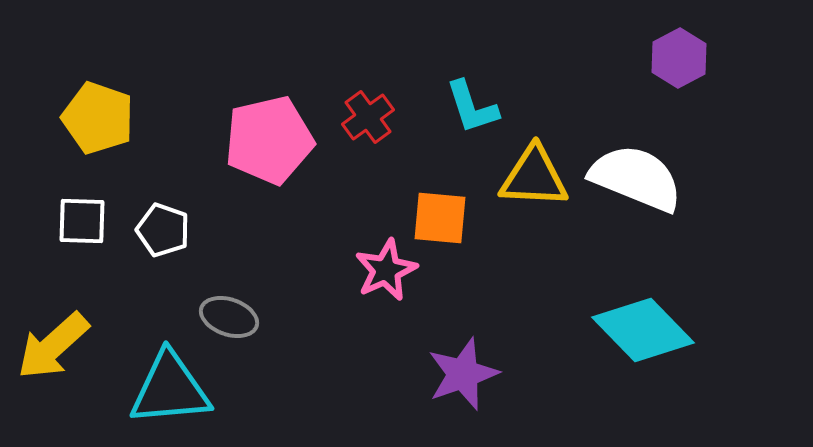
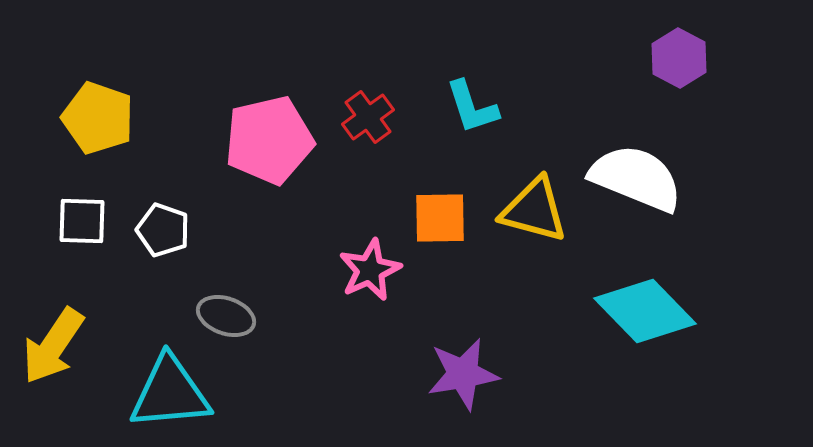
purple hexagon: rotated 4 degrees counterclockwise
yellow triangle: moved 33 px down; rotated 12 degrees clockwise
orange square: rotated 6 degrees counterclockwise
pink star: moved 16 px left
gray ellipse: moved 3 px left, 1 px up
cyan diamond: moved 2 px right, 19 px up
yellow arrow: rotated 14 degrees counterclockwise
purple star: rotated 10 degrees clockwise
cyan triangle: moved 4 px down
